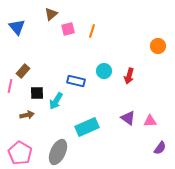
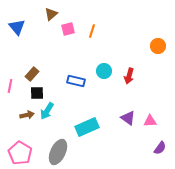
brown rectangle: moved 9 px right, 3 px down
cyan arrow: moved 9 px left, 10 px down
